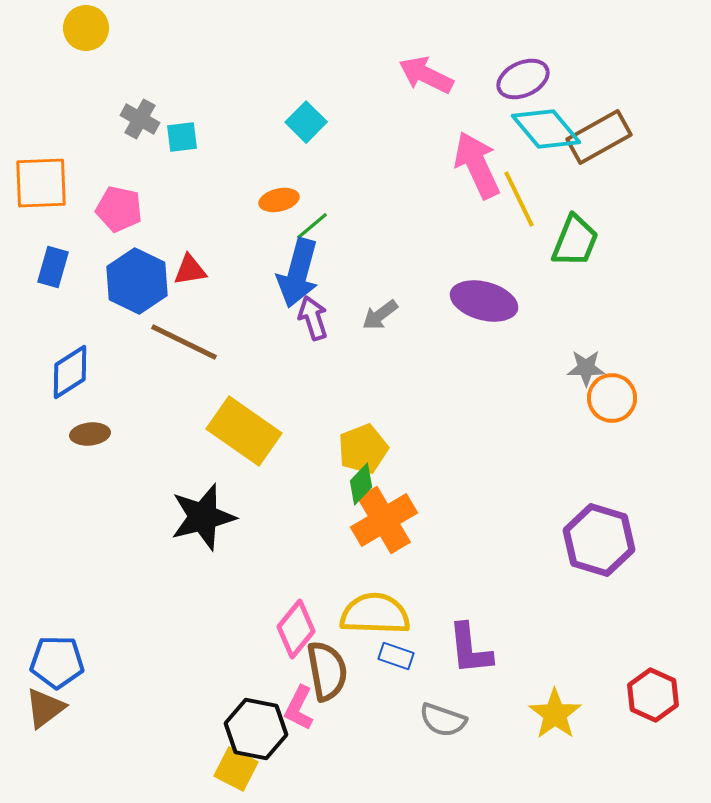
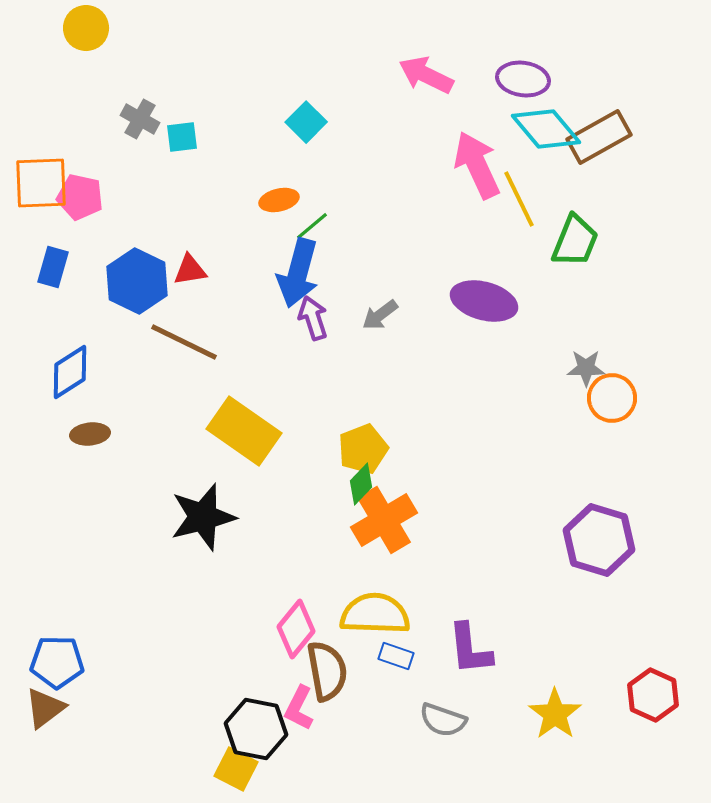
purple ellipse at (523, 79): rotated 33 degrees clockwise
pink pentagon at (119, 209): moved 39 px left, 12 px up
